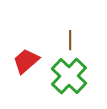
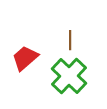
red trapezoid: moved 1 px left, 3 px up
